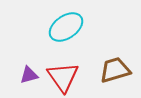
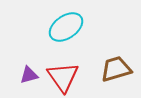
brown trapezoid: moved 1 px right, 1 px up
